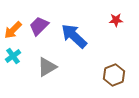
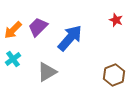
red star: rotated 24 degrees clockwise
purple trapezoid: moved 1 px left, 1 px down
blue arrow: moved 4 px left, 2 px down; rotated 88 degrees clockwise
cyan cross: moved 3 px down
gray triangle: moved 5 px down
